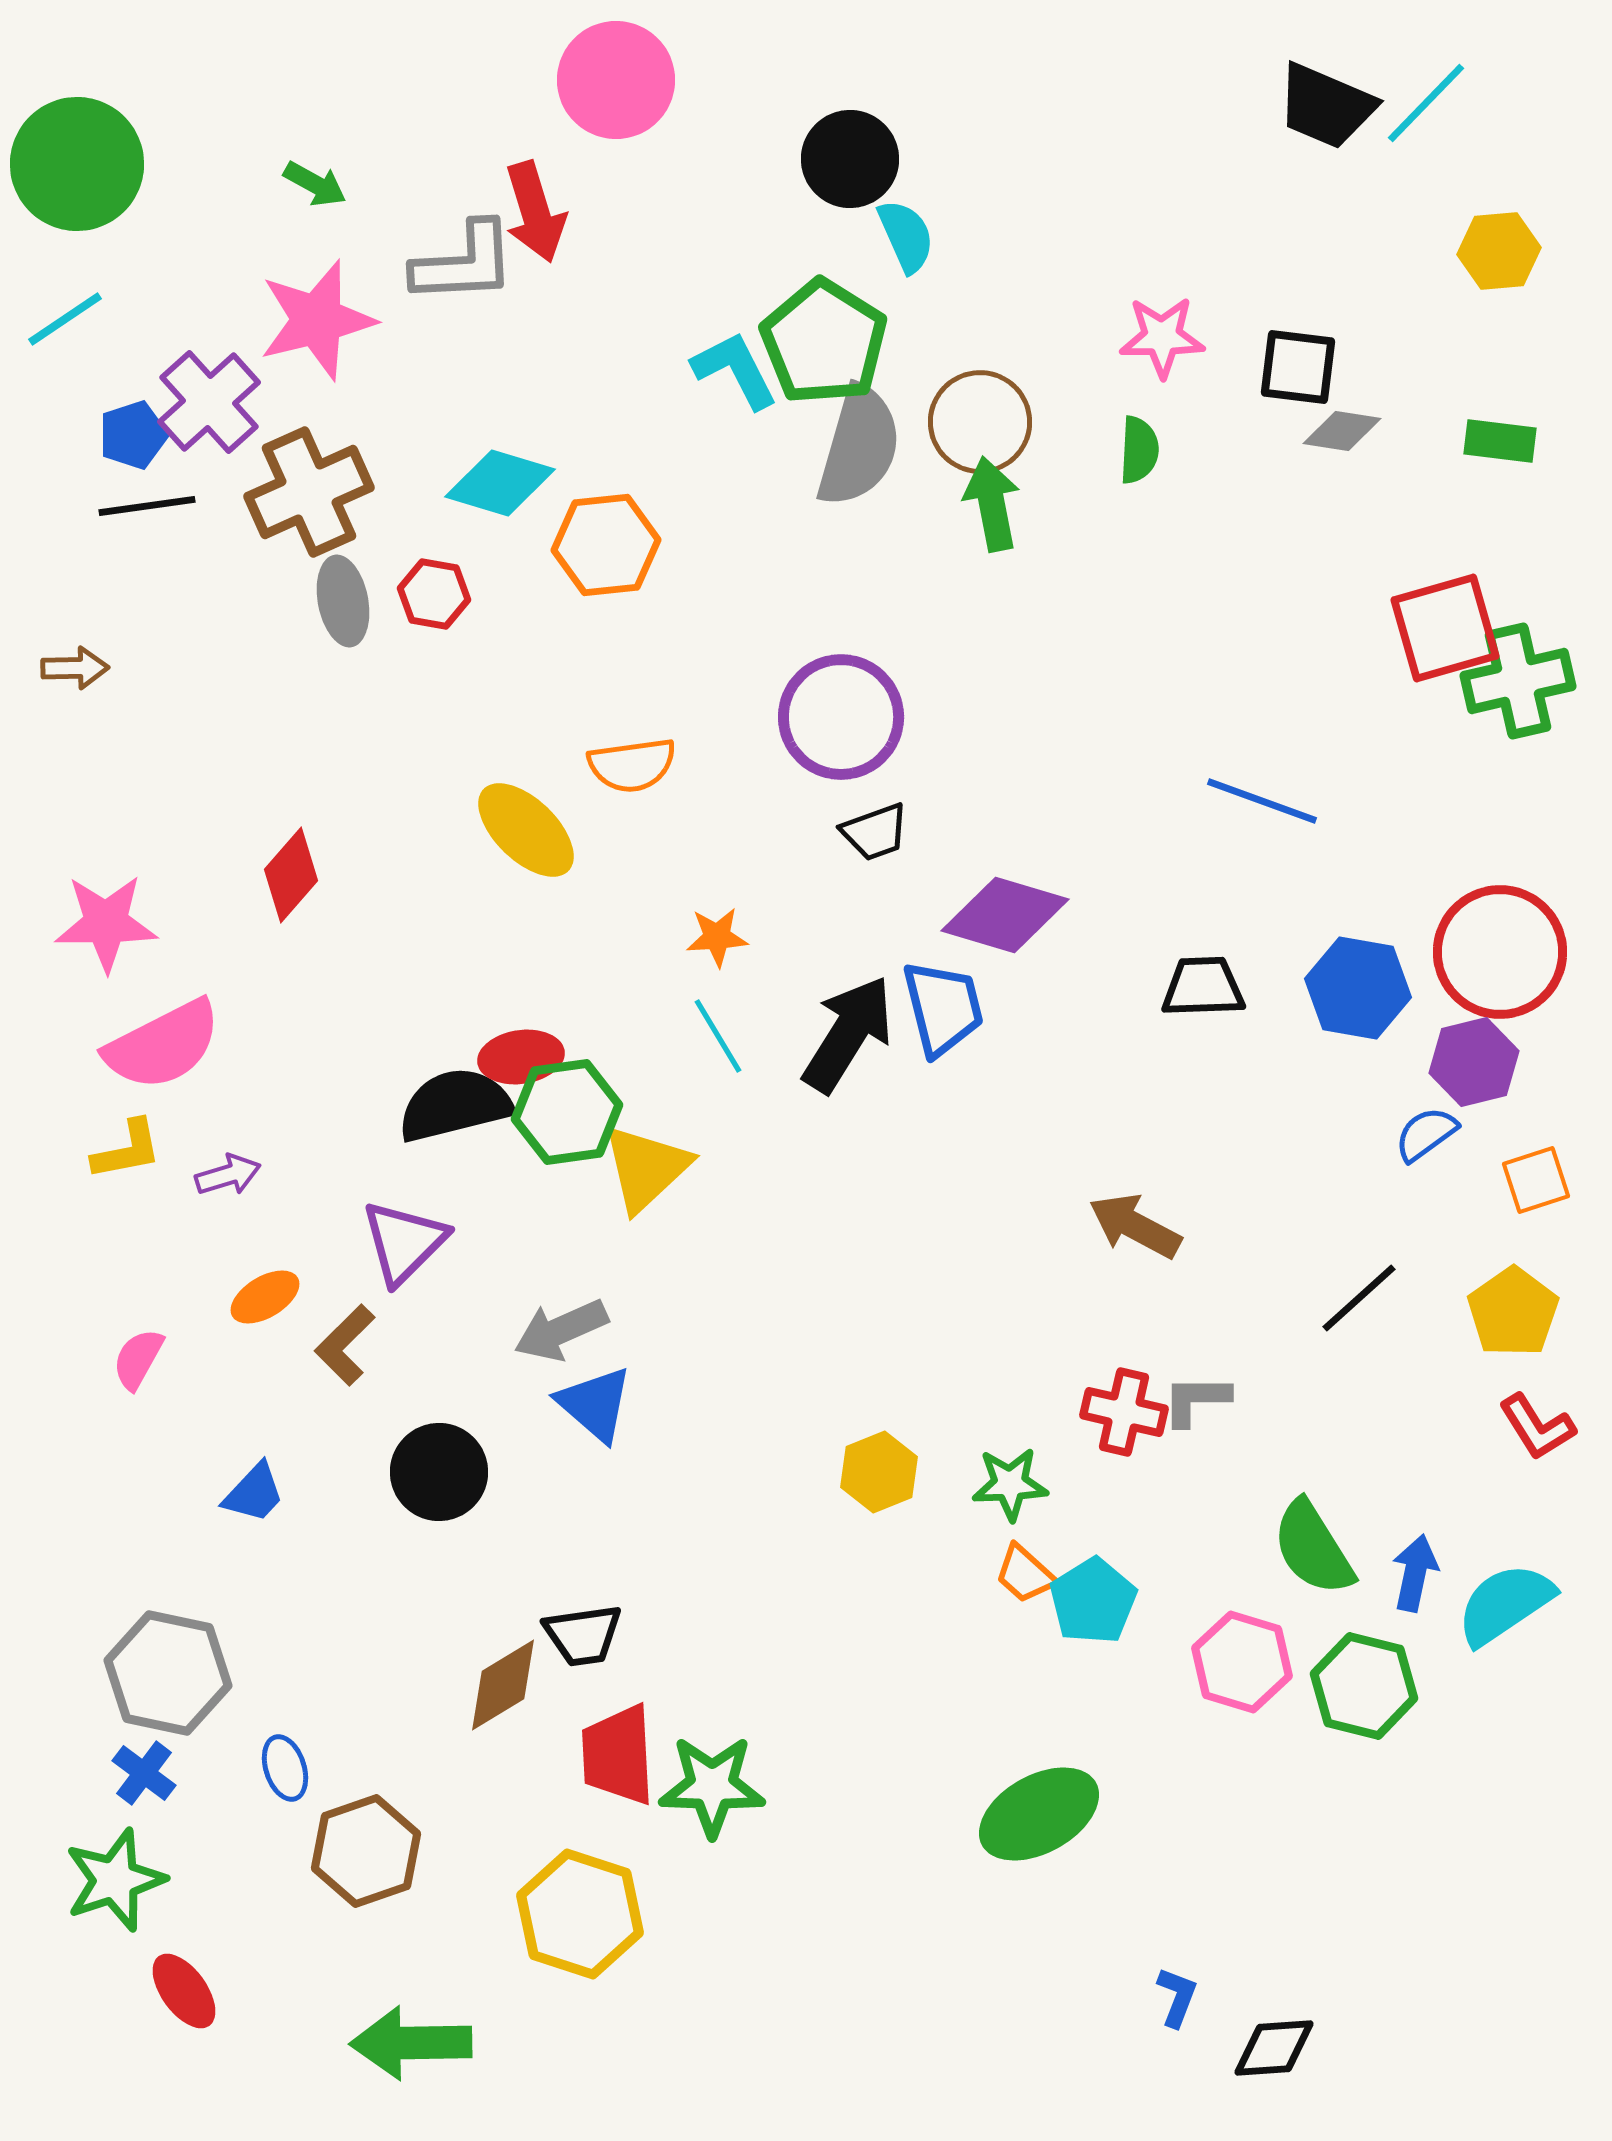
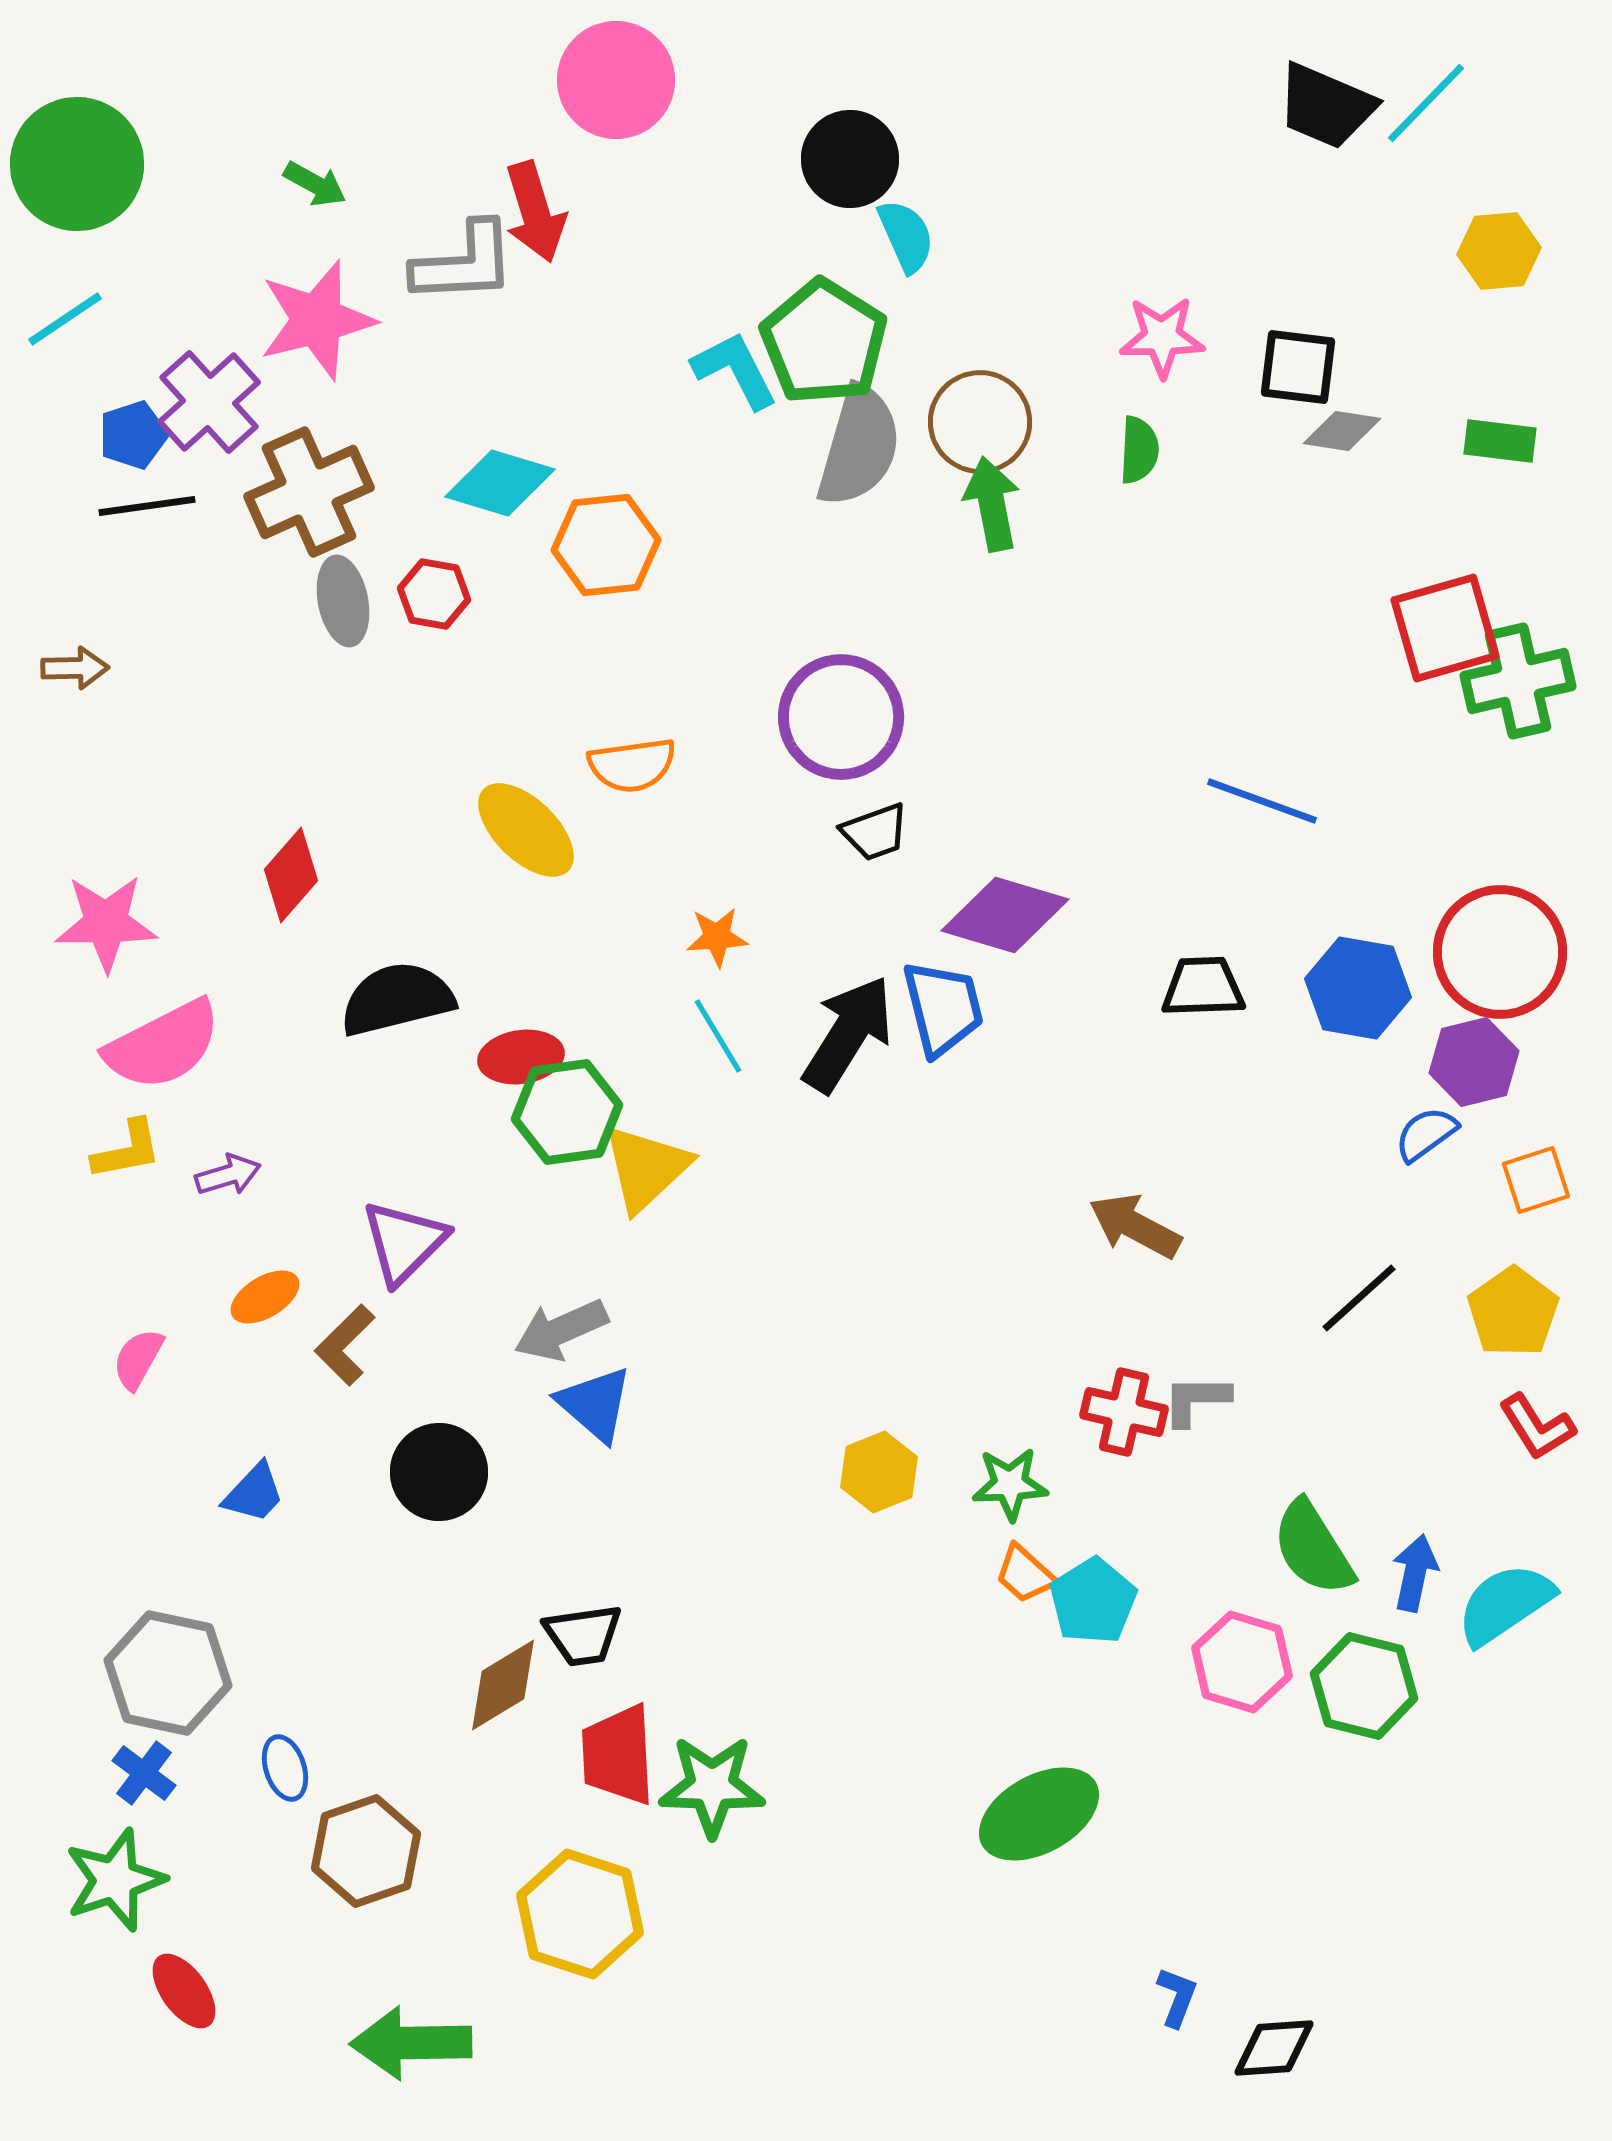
black semicircle at (455, 1105): moved 58 px left, 106 px up
